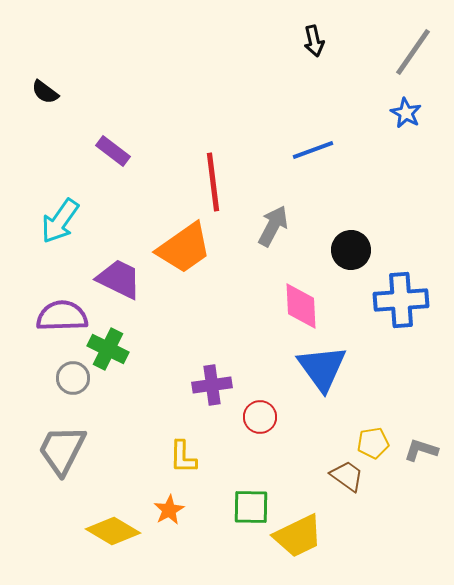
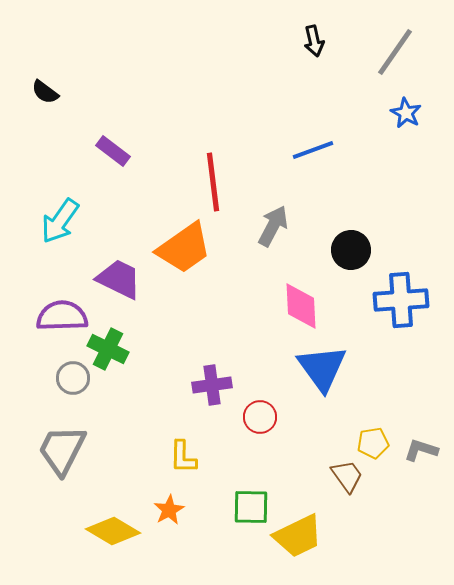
gray line: moved 18 px left
brown trapezoid: rotated 18 degrees clockwise
